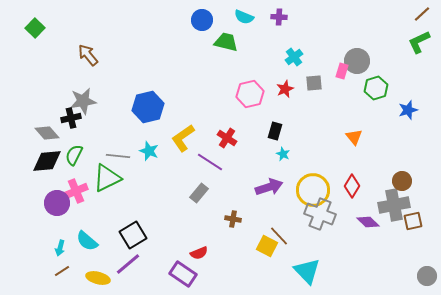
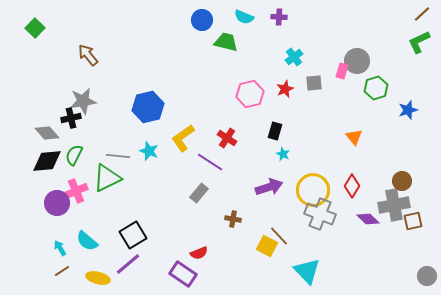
purple diamond at (368, 222): moved 3 px up
cyan arrow at (60, 248): rotated 133 degrees clockwise
